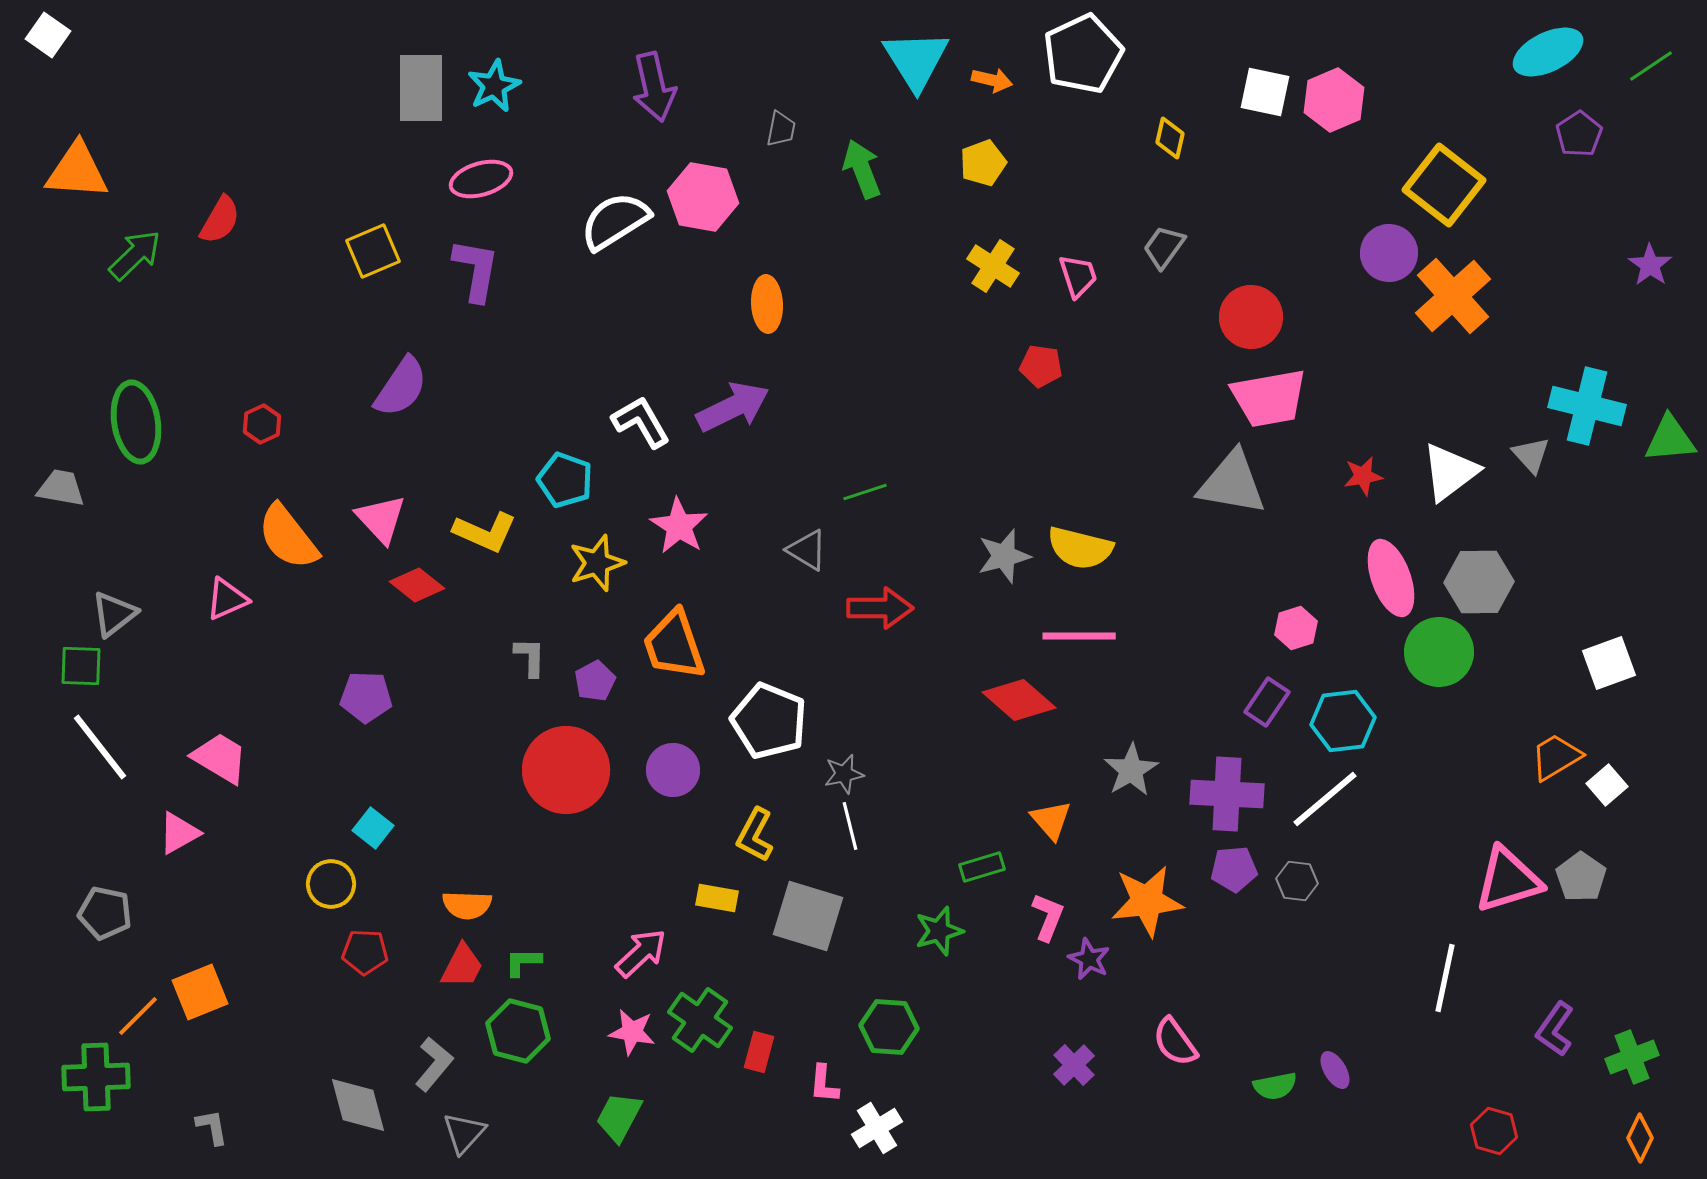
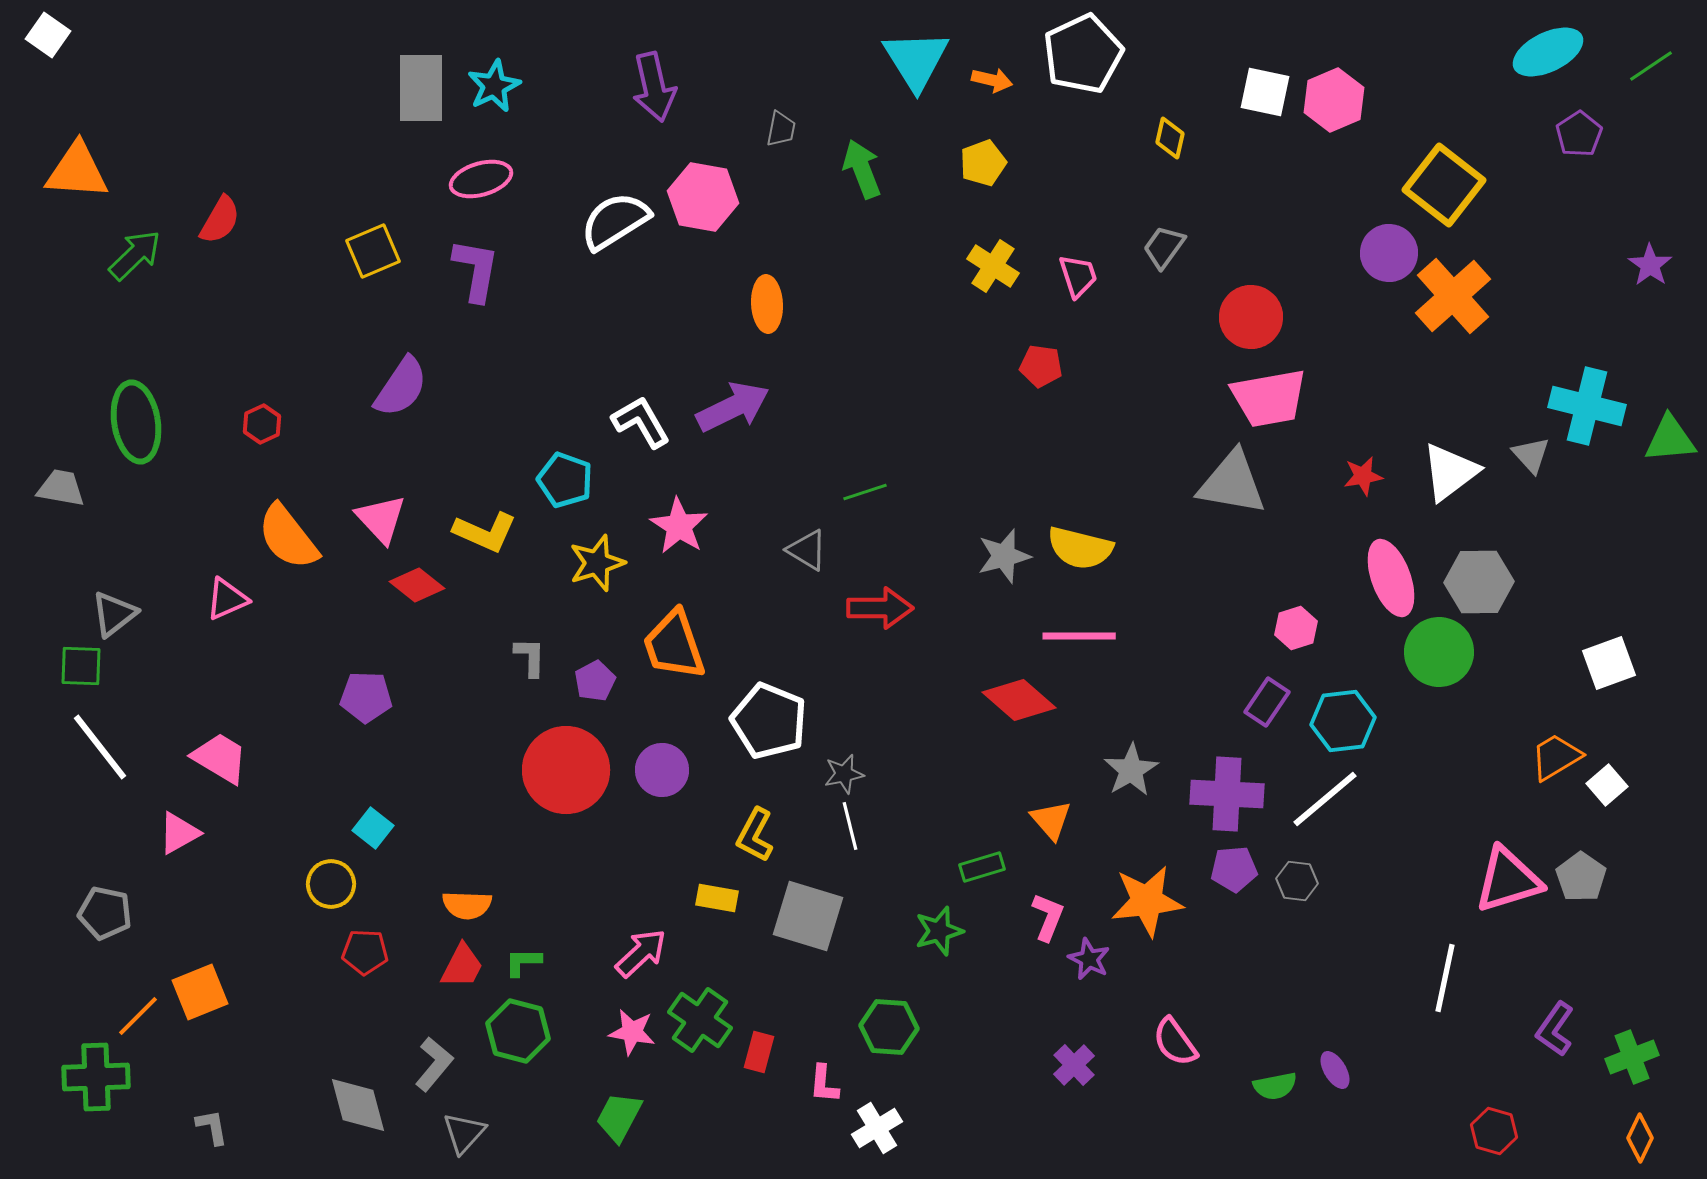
purple circle at (673, 770): moved 11 px left
